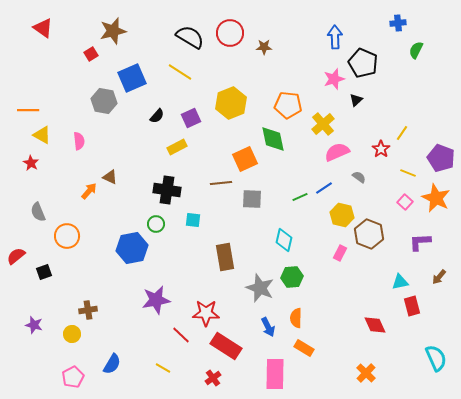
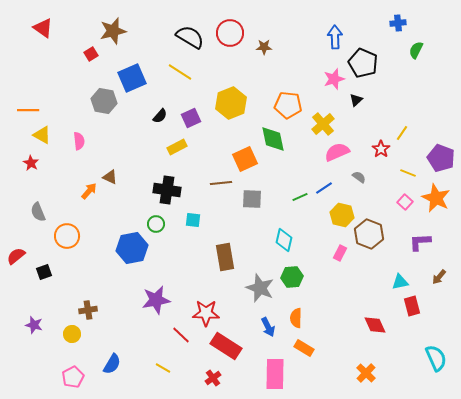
black semicircle at (157, 116): moved 3 px right
